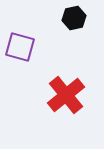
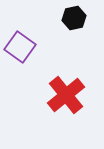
purple square: rotated 20 degrees clockwise
